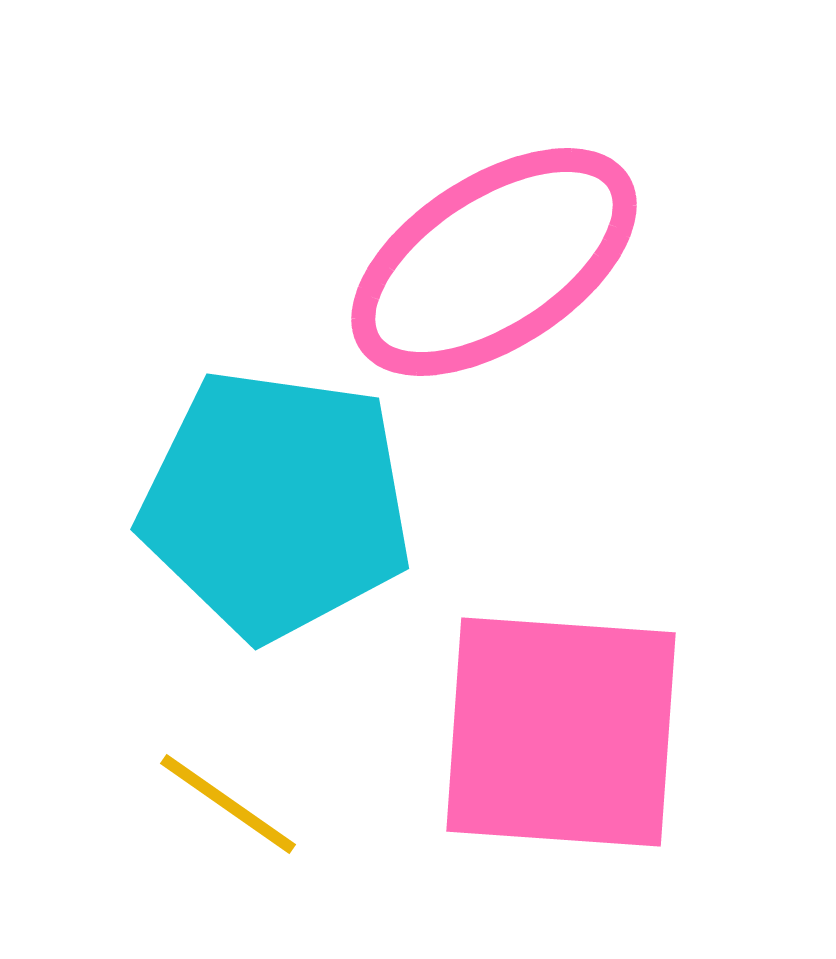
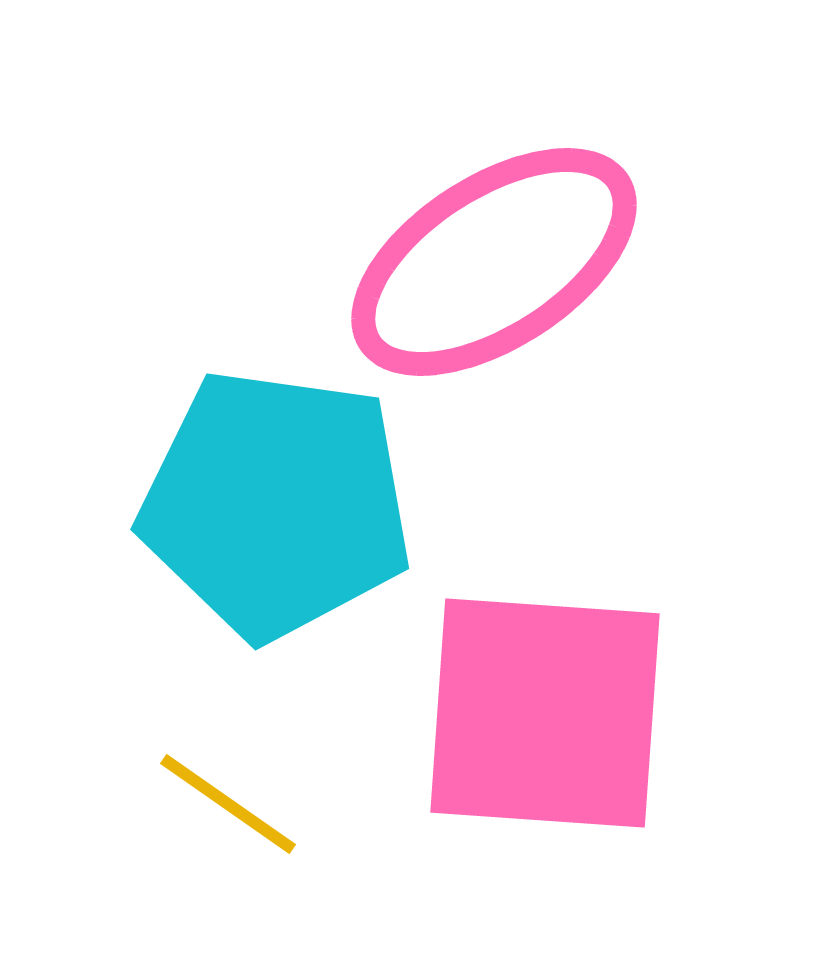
pink square: moved 16 px left, 19 px up
